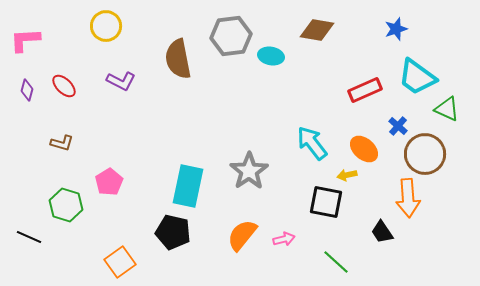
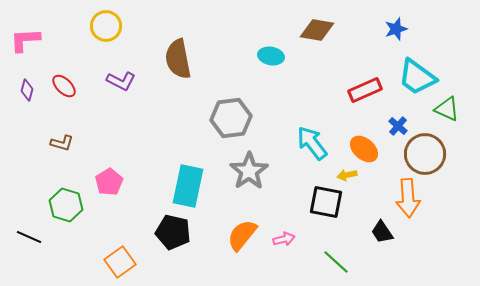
gray hexagon: moved 82 px down
